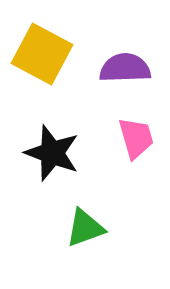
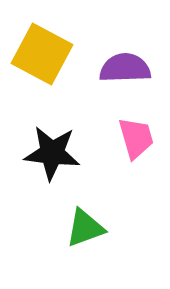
black star: rotated 14 degrees counterclockwise
